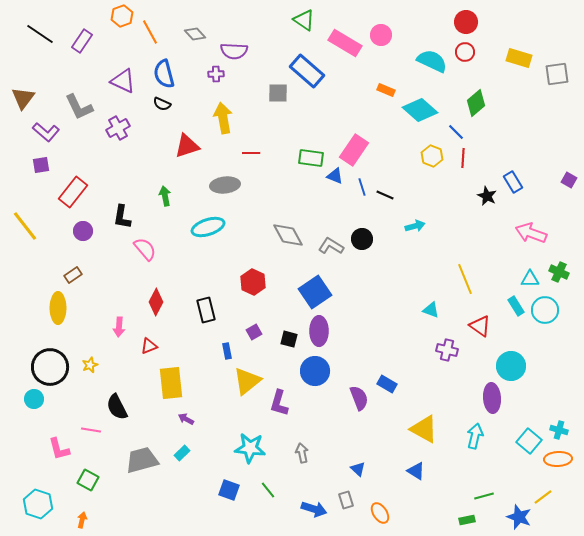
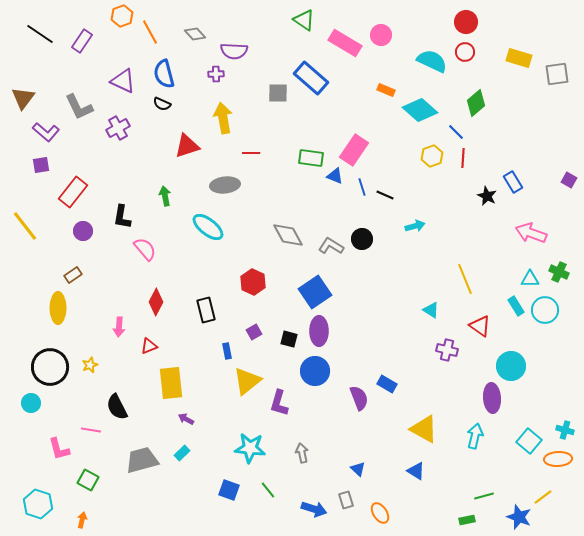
blue rectangle at (307, 71): moved 4 px right, 7 px down
yellow hexagon at (432, 156): rotated 20 degrees clockwise
cyan ellipse at (208, 227): rotated 56 degrees clockwise
cyan triangle at (431, 310): rotated 12 degrees clockwise
cyan circle at (34, 399): moved 3 px left, 4 px down
cyan cross at (559, 430): moved 6 px right
